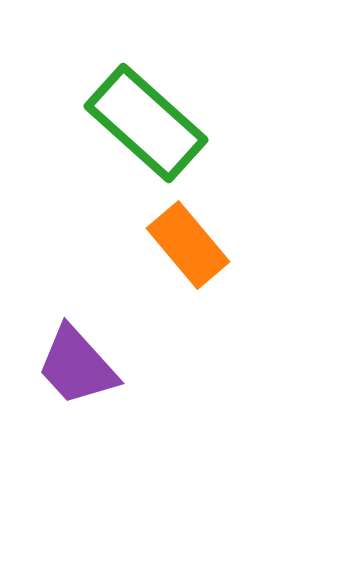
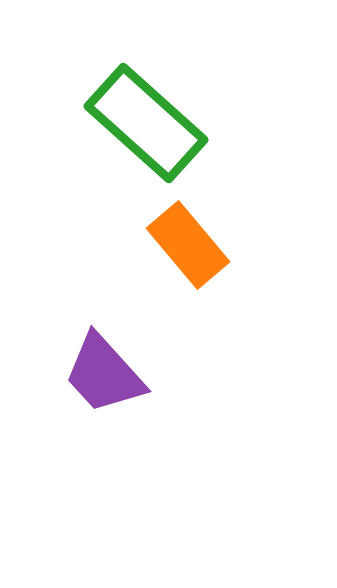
purple trapezoid: moved 27 px right, 8 px down
